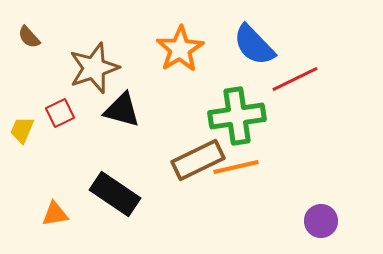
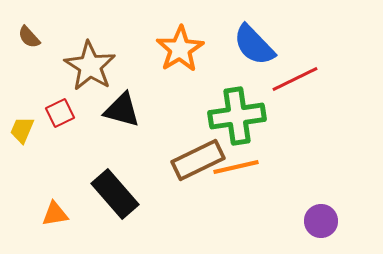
brown star: moved 4 px left, 2 px up; rotated 21 degrees counterclockwise
black rectangle: rotated 15 degrees clockwise
